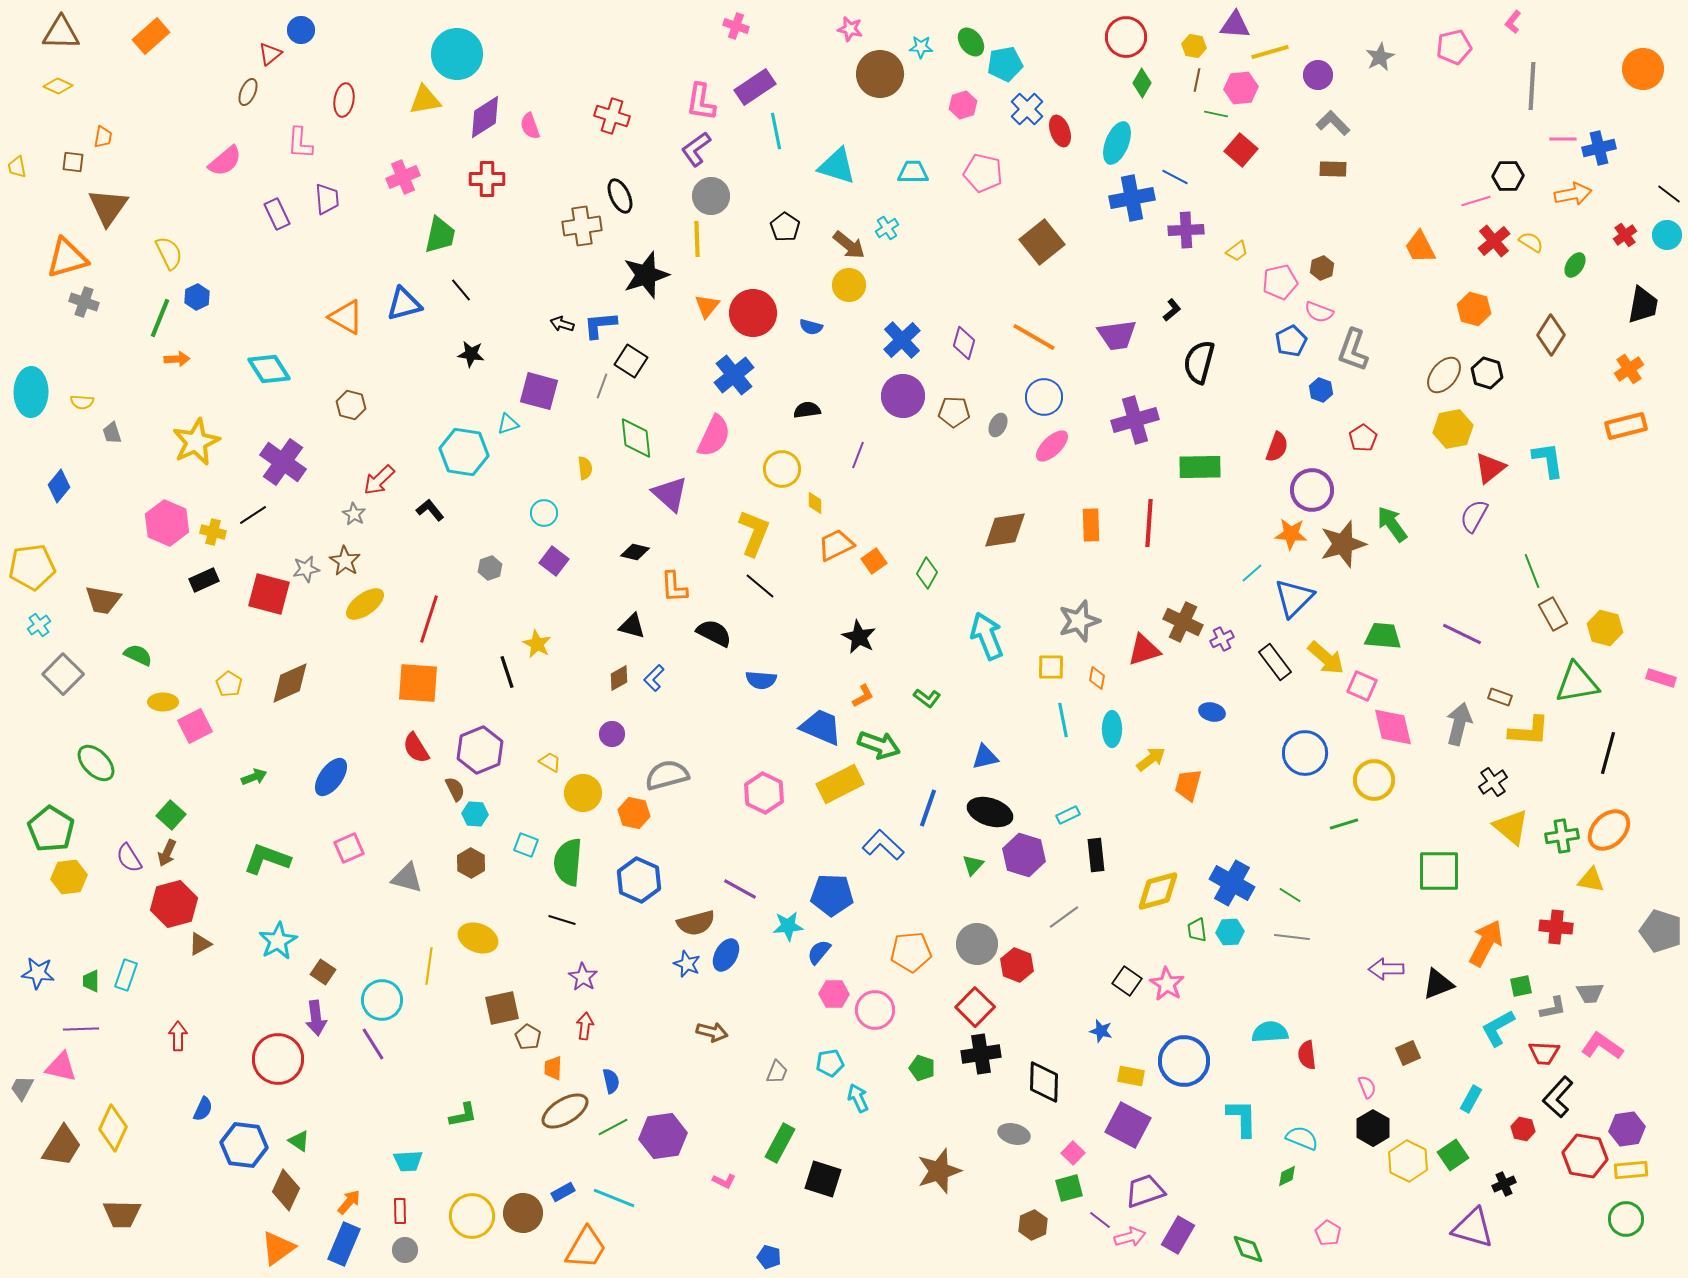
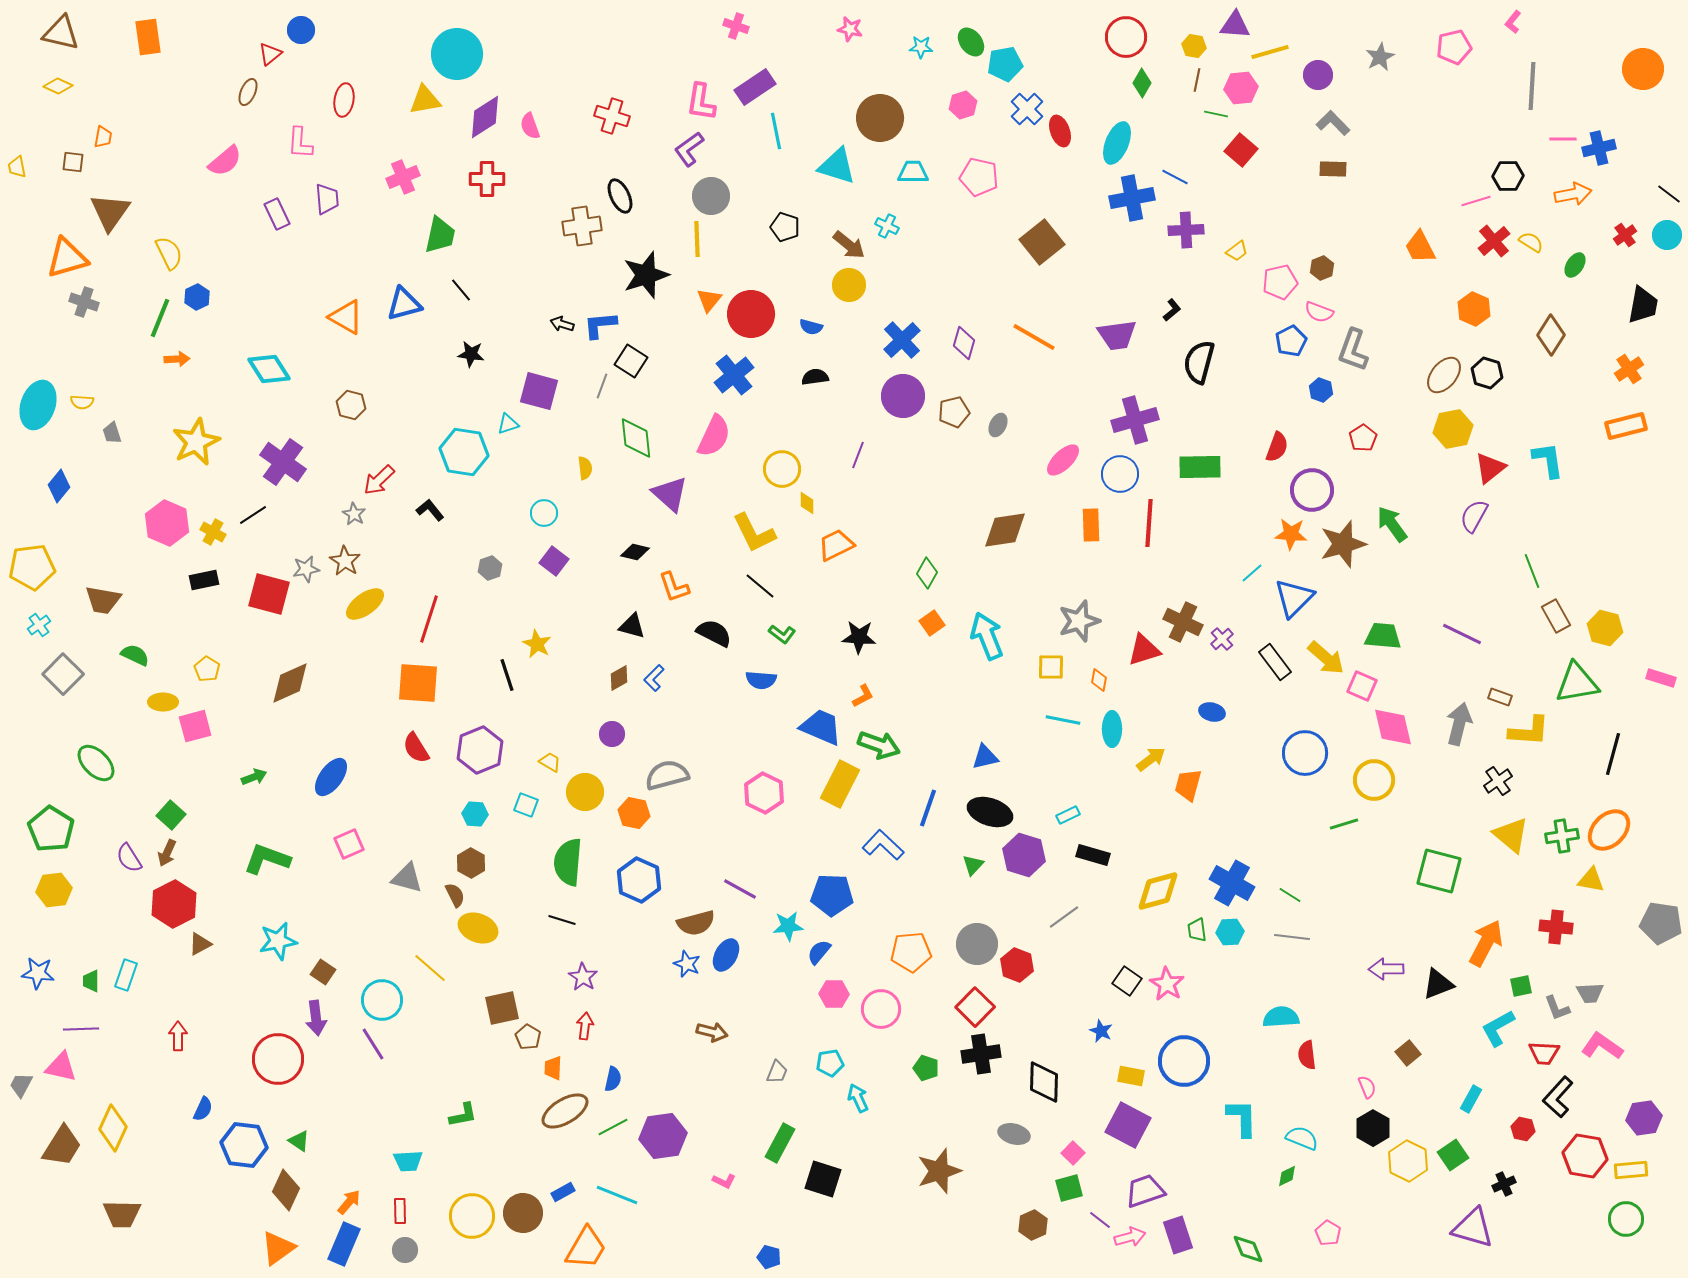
brown triangle at (61, 33): rotated 12 degrees clockwise
orange rectangle at (151, 36): moved 3 px left, 1 px down; rotated 57 degrees counterclockwise
brown circle at (880, 74): moved 44 px down
purple L-shape at (696, 149): moved 7 px left
pink pentagon at (983, 173): moved 4 px left, 4 px down
brown triangle at (108, 207): moved 2 px right, 5 px down
black pentagon at (785, 227): rotated 16 degrees counterclockwise
cyan cross at (887, 228): moved 2 px up; rotated 30 degrees counterclockwise
orange triangle at (707, 306): moved 2 px right, 6 px up
orange hexagon at (1474, 309): rotated 8 degrees clockwise
red circle at (753, 313): moved 2 px left, 1 px down
cyan ellipse at (31, 392): moved 7 px right, 13 px down; rotated 18 degrees clockwise
blue circle at (1044, 397): moved 76 px right, 77 px down
black semicircle at (807, 410): moved 8 px right, 33 px up
brown pentagon at (954, 412): rotated 16 degrees counterclockwise
pink ellipse at (1052, 446): moved 11 px right, 14 px down
yellow diamond at (815, 503): moved 8 px left
yellow cross at (213, 532): rotated 15 degrees clockwise
yellow L-shape at (754, 533): rotated 132 degrees clockwise
orange square at (874, 561): moved 58 px right, 62 px down
black rectangle at (204, 580): rotated 12 degrees clockwise
orange L-shape at (674, 587): rotated 16 degrees counterclockwise
brown rectangle at (1553, 614): moved 3 px right, 2 px down
black star at (859, 637): rotated 24 degrees counterclockwise
purple cross at (1222, 639): rotated 15 degrees counterclockwise
green semicircle at (138, 655): moved 3 px left
black line at (507, 672): moved 3 px down
orange diamond at (1097, 678): moved 2 px right, 2 px down
yellow pentagon at (229, 684): moved 22 px left, 15 px up
green L-shape at (927, 698): moved 145 px left, 64 px up
cyan line at (1063, 720): rotated 68 degrees counterclockwise
pink square at (195, 726): rotated 12 degrees clockwise
black line at (1608, 753): moved 5 px right, 1 px down
black cross at (1493, 782): moved 5 px right, 1 px up
yellow rectangle at (840, 784): rotated 36 degrees counterclockwise
brown semicircle at (455, 789): moved 106 px down
yellow circle at (583, 793): moved 2 px right, 1 px up
yellow triangle at (1511, 827): moved 8 px down
cyan square at (526, 845): moved 40 px up
pink square at (349, 848): moved 4 px up
black rectangle at (1096, 855): moved 3 px left; rotated 68 degrees counterclockwise
green square at (1439, 871): rotated 15 degrees clockwise
yellow hexagon at (69, 877): moved 15 px left, 13 px down
red hexagon at (174, 904): rotated 12 degrees counterclockwise
gray pentagon at (1661, 931): moved 8 px up; rotated 9 degrees counterclockwise
yellow ellipse at (478, 938): moved 10 px up
cyan star at (278, 941): rotated 18 degrees clockwise
yellow line at (429, 966): moved 1 px right, 2 px down; rotated 57 degrees counterclockwise
gray L-shape at (1553, 1008): moved 4 px right; rotated 80 degrees clockwise
pink circle at (875, 1010): moved 6 px right, 1 px up
blue star at (1101, 1031): rotated 10 degrees clockwise
cyan semicircle at (1270, 1032): moved 11 px right, 15 px up
brown square at (1408, 1053): rotated 15 degrees counterclockwise
green pentagon at (922, 1068): moved 4 px right
blue semicircle at (611, 1081): moved 2 px right, 2 px up; rotated 25 degrees clockwise
gray trapezoid at (22, 1088): moved 1 px left, 3 px up
purple hexagon at (1627, 1129): moved 17 px right, 11 px up
cyan line at (614, 1198): moved 3 px right, 3 px up
purple rectangle at (1178, 1235): rotated 48 degrees counterclockwise
